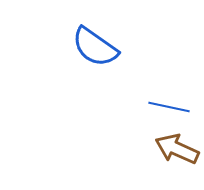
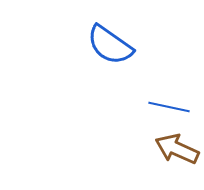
blue semicircle: moved 15 px right, 2 px up
